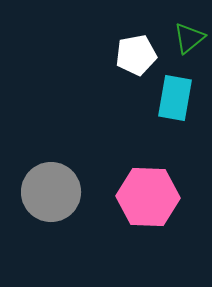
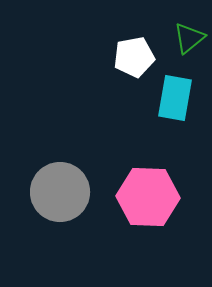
white pentagon: moved 2 px left, 2 px down
gray circle: moved 9 px right
